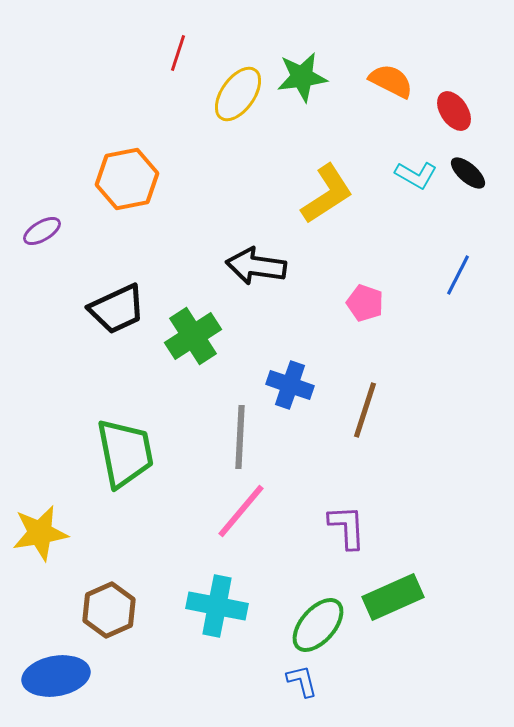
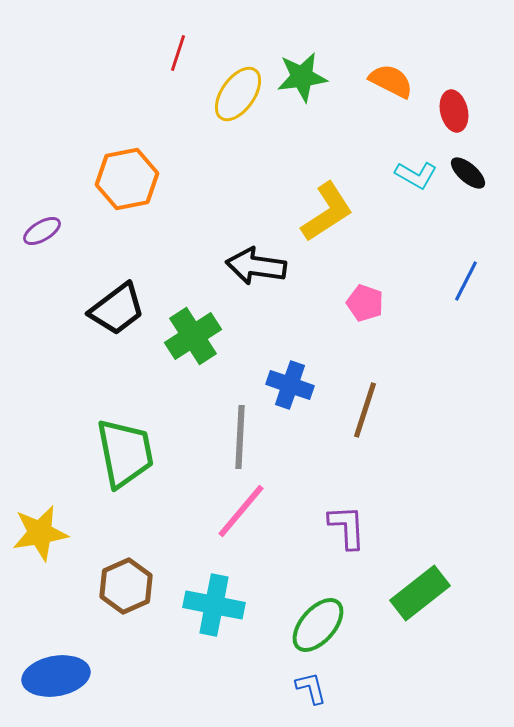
red ellipse: rotated 21 degrees clockwise
yellow L-shape: moved 18 px down
blue line: moved 8 px right, 6 px down
black trapezoid: rotated 12 degrees counterclockwise
green rectangle: moved 27 px right, 4 px up; rotated 14 degrees counterclockwise
cyan cross: moved 3 px left, 1 px up
brown hexagon: moved 17 px right, 24 px up
blue L-shape: moved 9 px right, 7 px down
